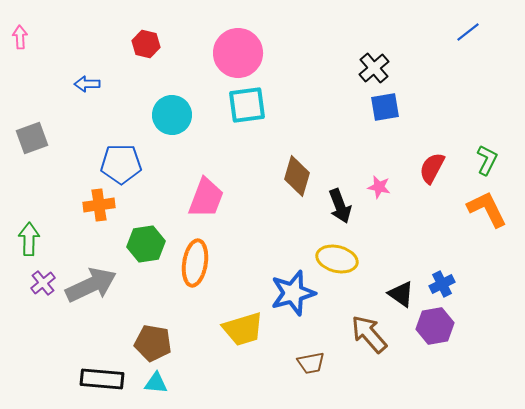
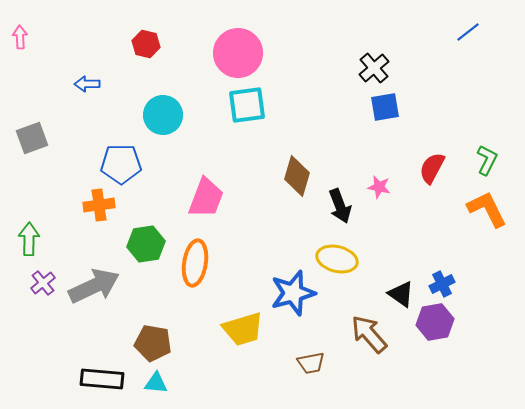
cyan circle: moved 9 px left
gray arrow: moved 3 px right, 1 px down
purple hexagon: moved 4 px up
